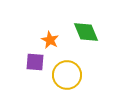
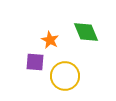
yellow circle: moved 2 px left, 1 px down
